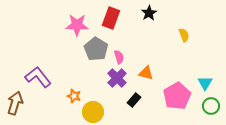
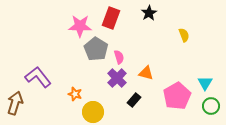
pink star: moved 3 px right, 1 px down
orange star: moved 1 px right, 2 px up
